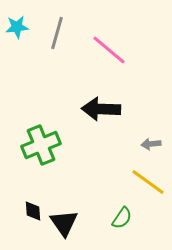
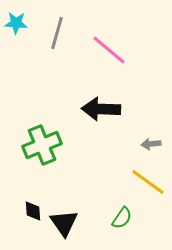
cyan star: moved 1 px left, 4 px up; rotated 10 degrees clockwise
green cross: moved 1 px right
